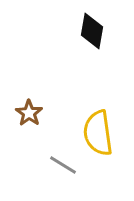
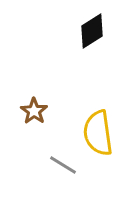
black diamond: rotated 48 degrees clockwise
brown star: moved 5 px right, 2 px up
